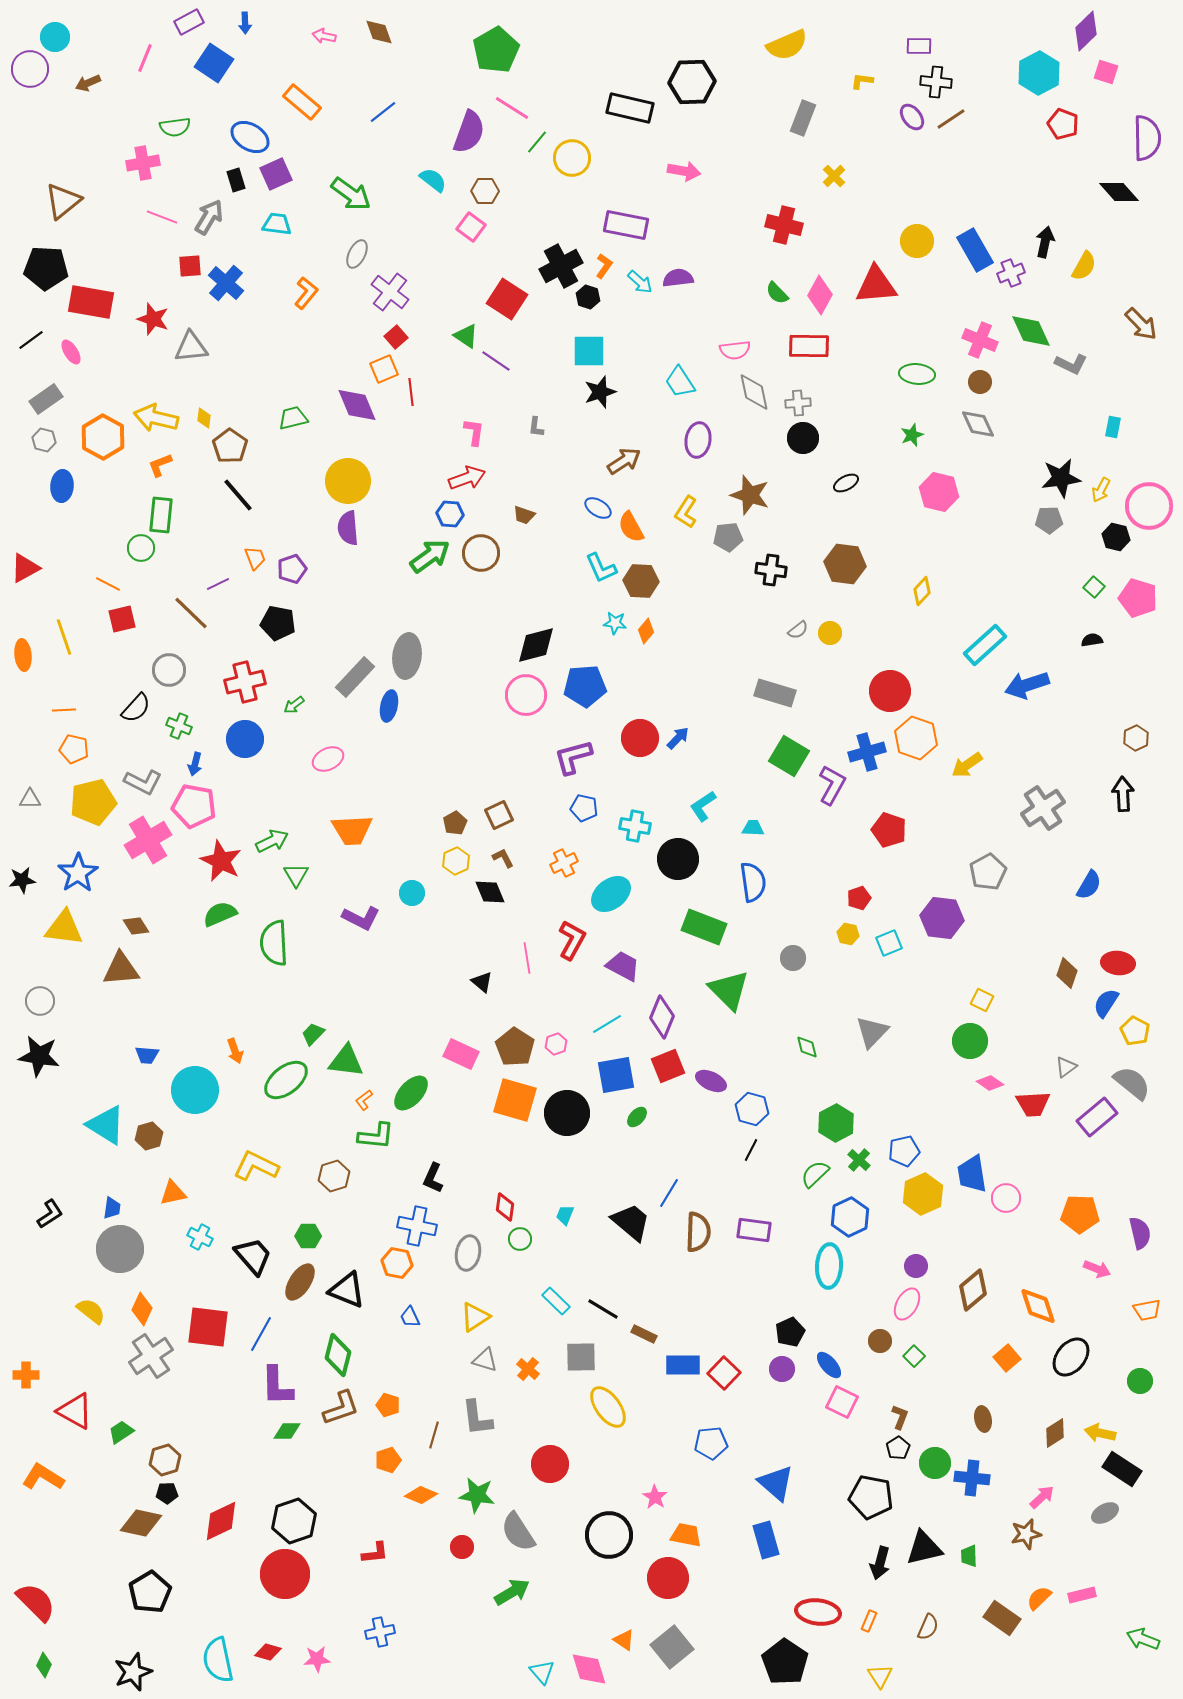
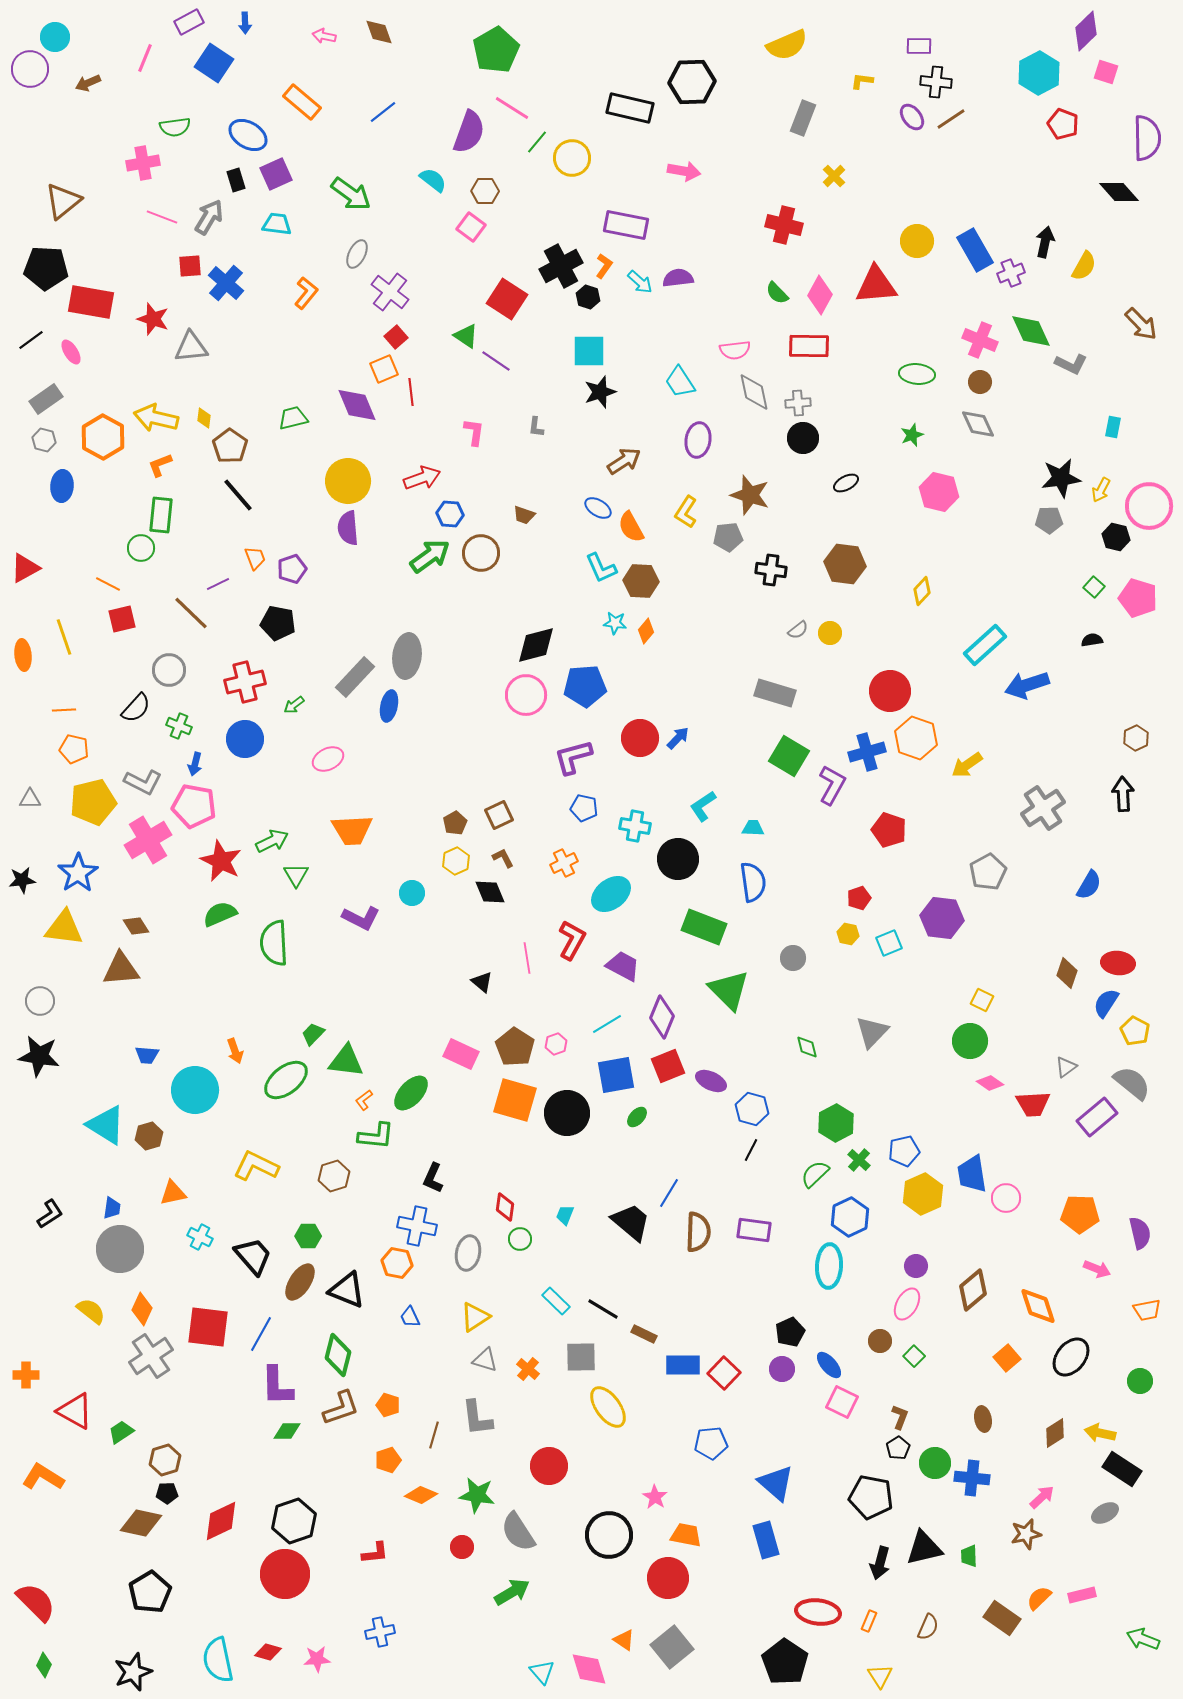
blue ellipse at (250, 137): moved 2 px left, 2 px up
red arrow at (467, 478): moved 45 px left
red circle at (550, 1464): moved 1 px left, 2 px down
